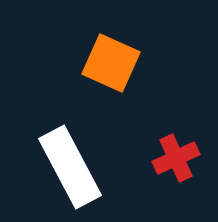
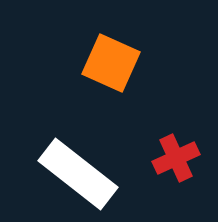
white rectangle: moved 8 px right, 7 px down; rotated 24 degrees counterclockwise
